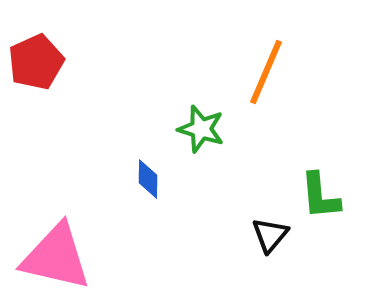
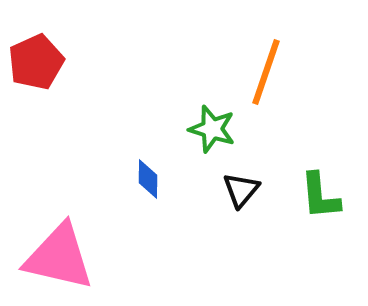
orange line: rotated 4 degrees counterclockwise
green star: moved 11 px right
black triangle: moved 29 px left, 45 px up
pink triangle: moved 3 px right
